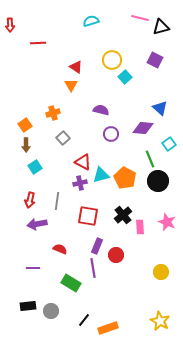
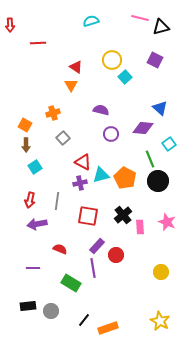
orange square at (25, 125): rotated 24 degrees counterclockwise
purple rectangle at (97, 246): rotated 21 degrees clockwise
